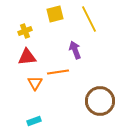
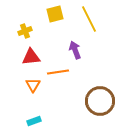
red triangle: moved 4 px right
orange triangle: moved 2 px left, 2 px down
